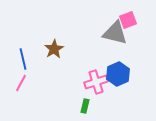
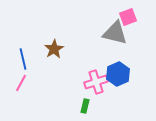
pink square: moved 3 px up
